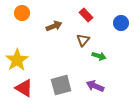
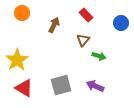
brown arrow: moved 1 px up; rotated 42 degrees counterclockwise
